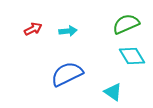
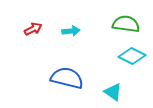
green semicircle: rotated 32 degrees clockwise
cyan arrow: moved 3 px right
cyan diamond: rotated 32 degrees counterclockwise
blue semicircle: moved 4 px down; rotated 40 degrees clockwise
